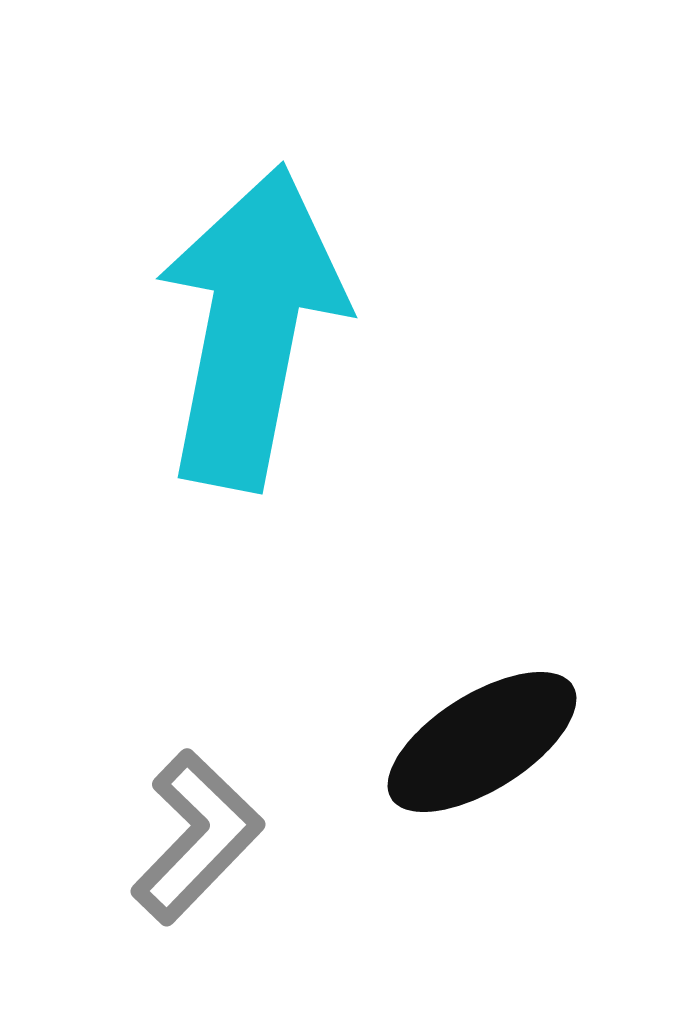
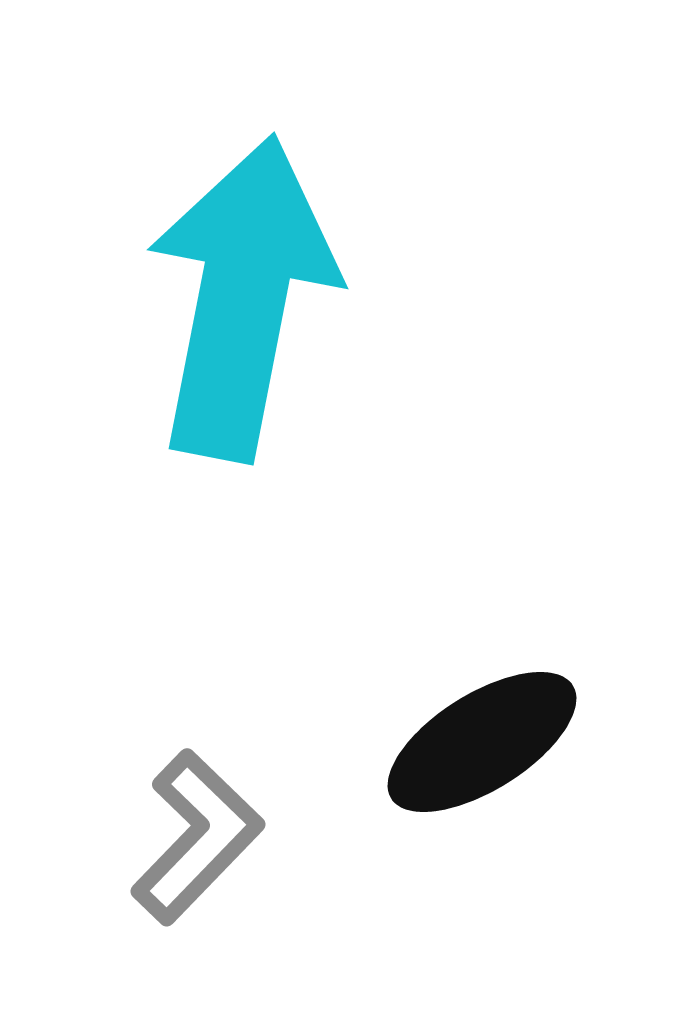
cyan arrow: moved 9 px left, 29 px up
